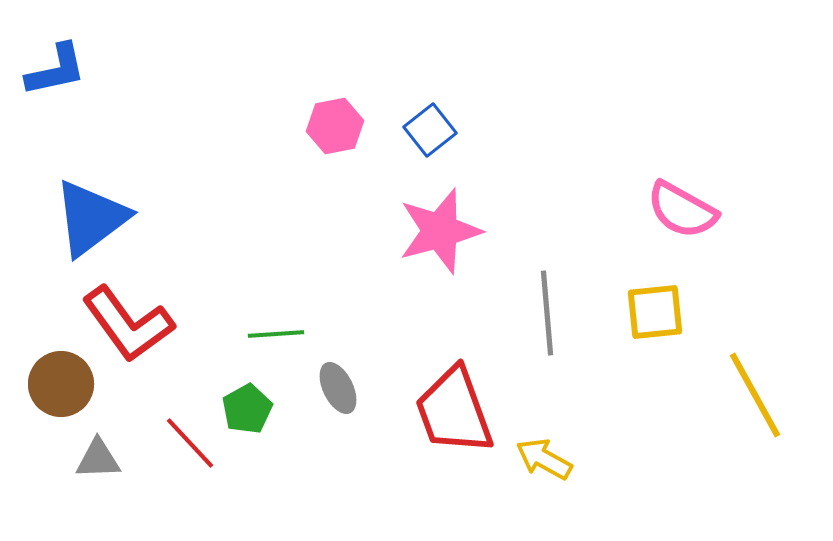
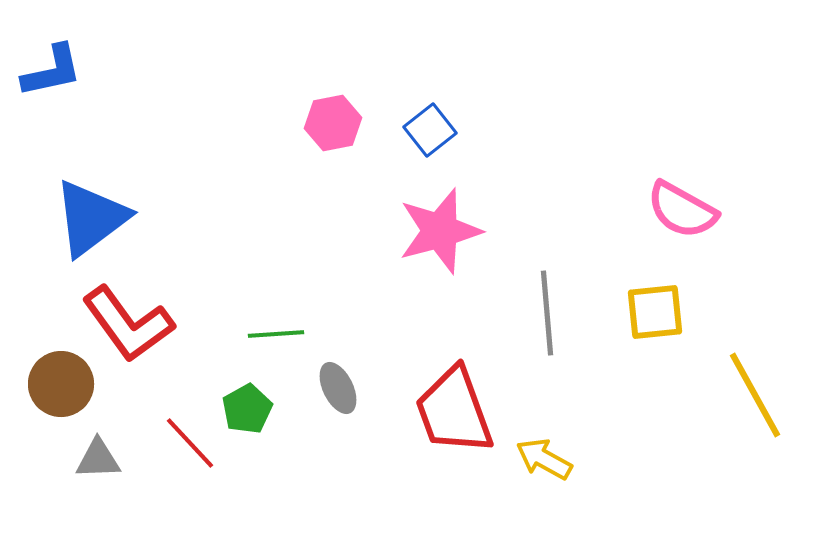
blue L-shape: moved 4 px left, 1 px down
pink hexagon: moved 2 px left, 3 px up
